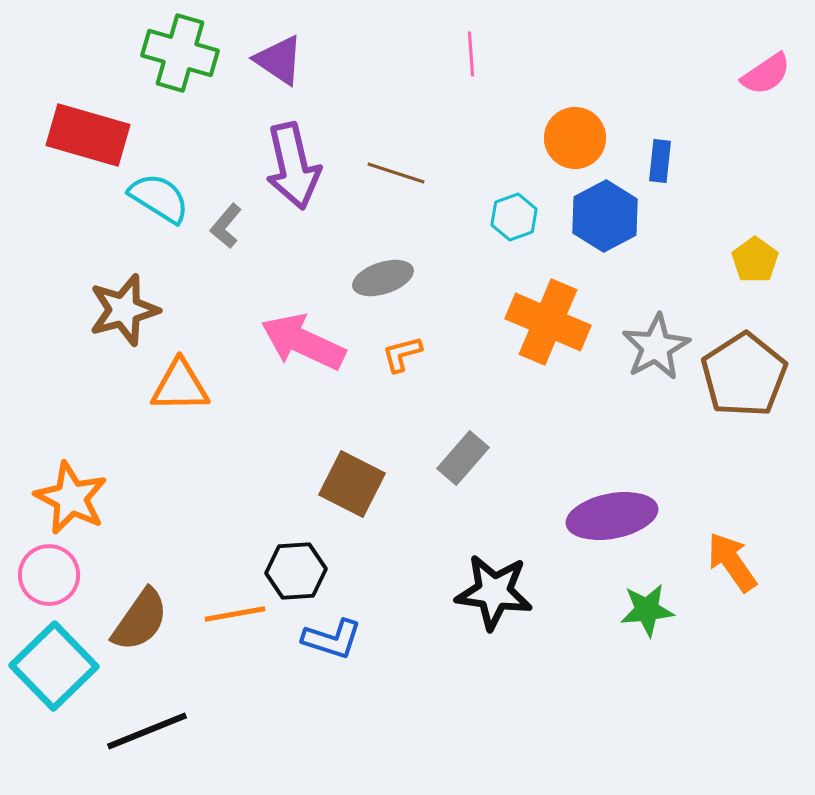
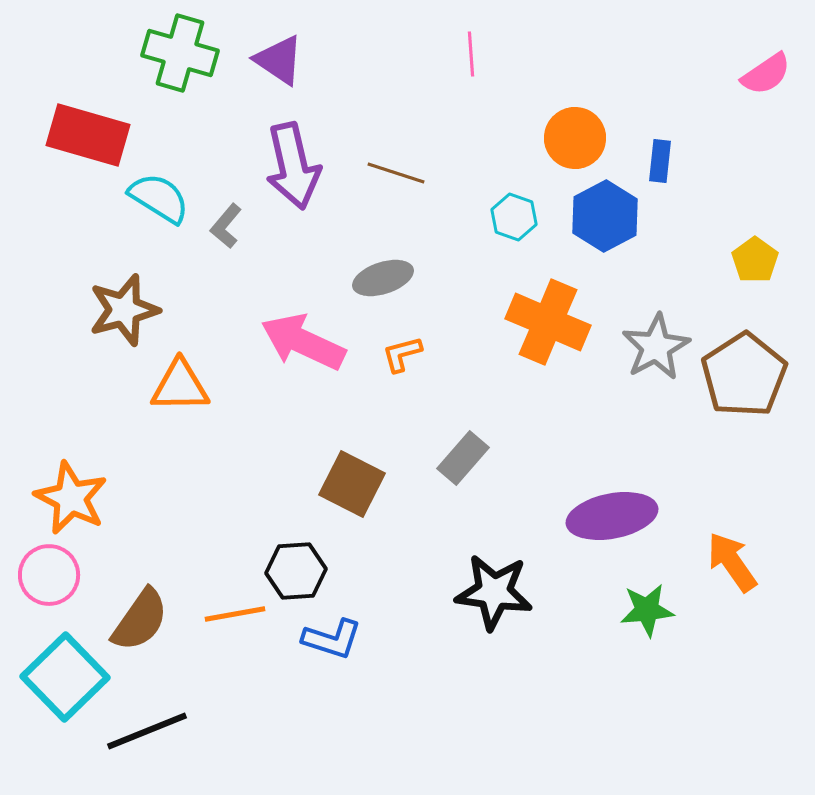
cyan hexagon: rotated 21 degrees counterclockwise
cyan square: moved 11 px right, 11 px down
